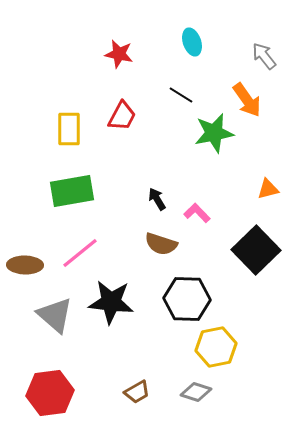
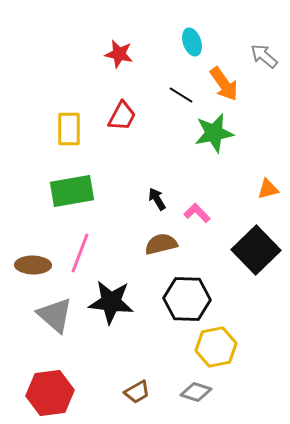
gray arrow: rotated 12 degrees counterclockwise
orange arrow: moved 23 px left, 16 px up
brown semicircle: rotated 148 degrees clockwise
pink line: rotated 30 degrees counterclockwise
brown ellipse: moved 8 px right
